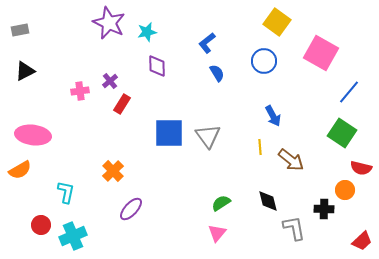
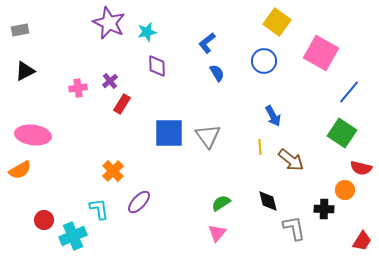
pink cross: moved 2 px left, 3 px up
cyan L-shape: moved 33 px right, 17 px down; rotated 20 degrees counterclockwise
purple ellipse: moved 8 px right, 7 px up
red circle: moved 3 px right, 5 px up
red trapezoid: rotated 15 degrees counterclockwise
